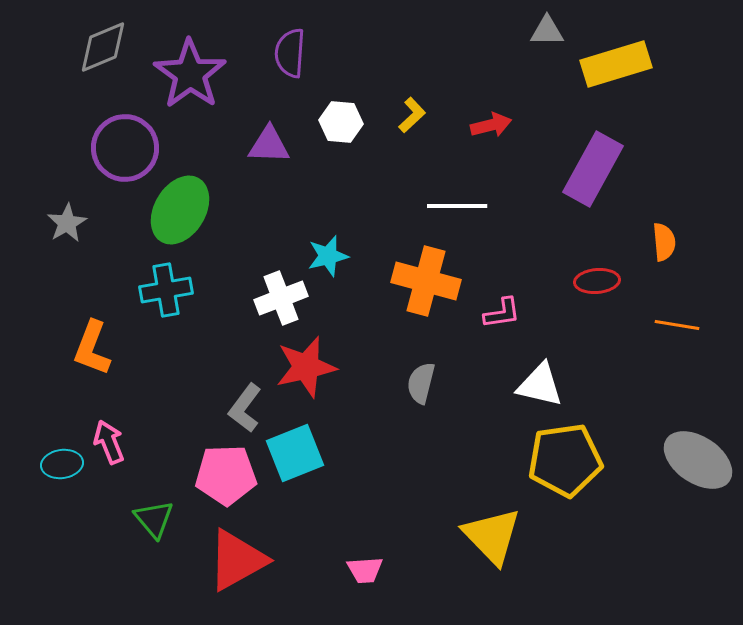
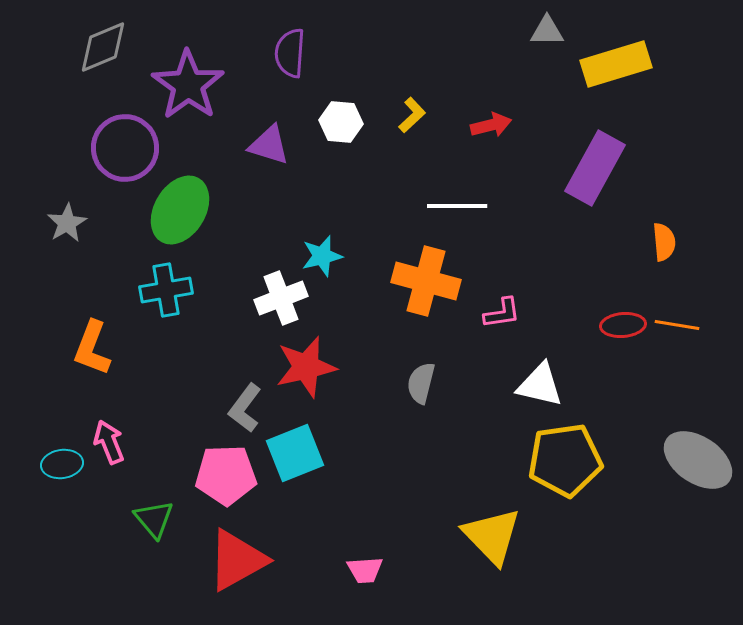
purple star: moved 2 px left, 11 px down
purple triangle: rotated 15 degrees clockwise
purple rectangle: moved 2 px right, 1 px up
cyan star: moved 6 px left
red ellipse: moved 26 px right, 44 px down
